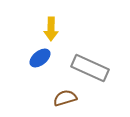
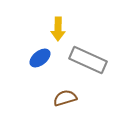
yellow arrow: moved 7 px right
gray rectangle: moved 2 px left, 8 px up
